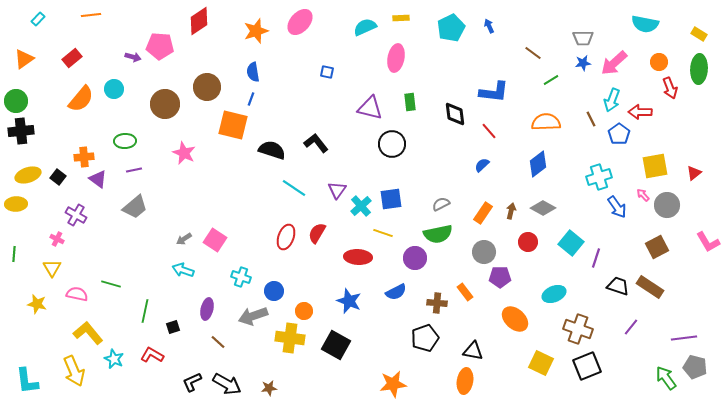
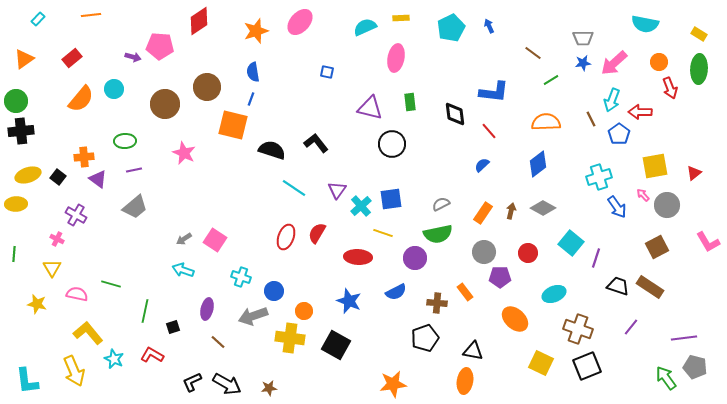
red circle at (528, 242): moved 11 px down
